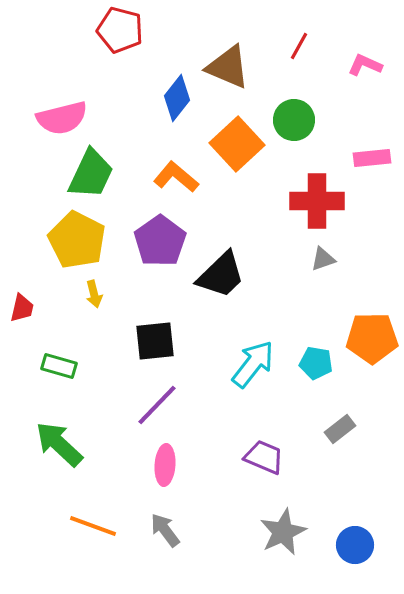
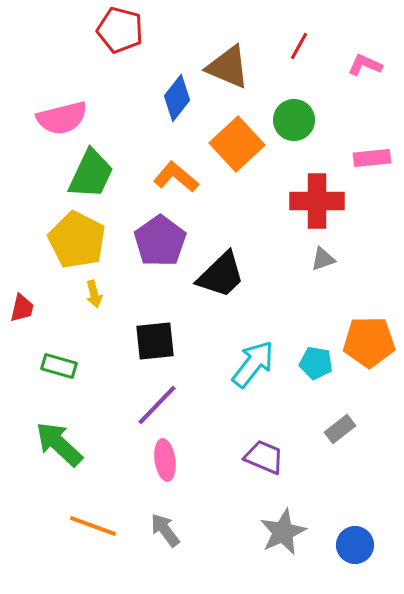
orange pentagon: moved 3 px left, 4 px down
pink ellipse: moved 5 px up; rotated 12 degrees counterclockwise
